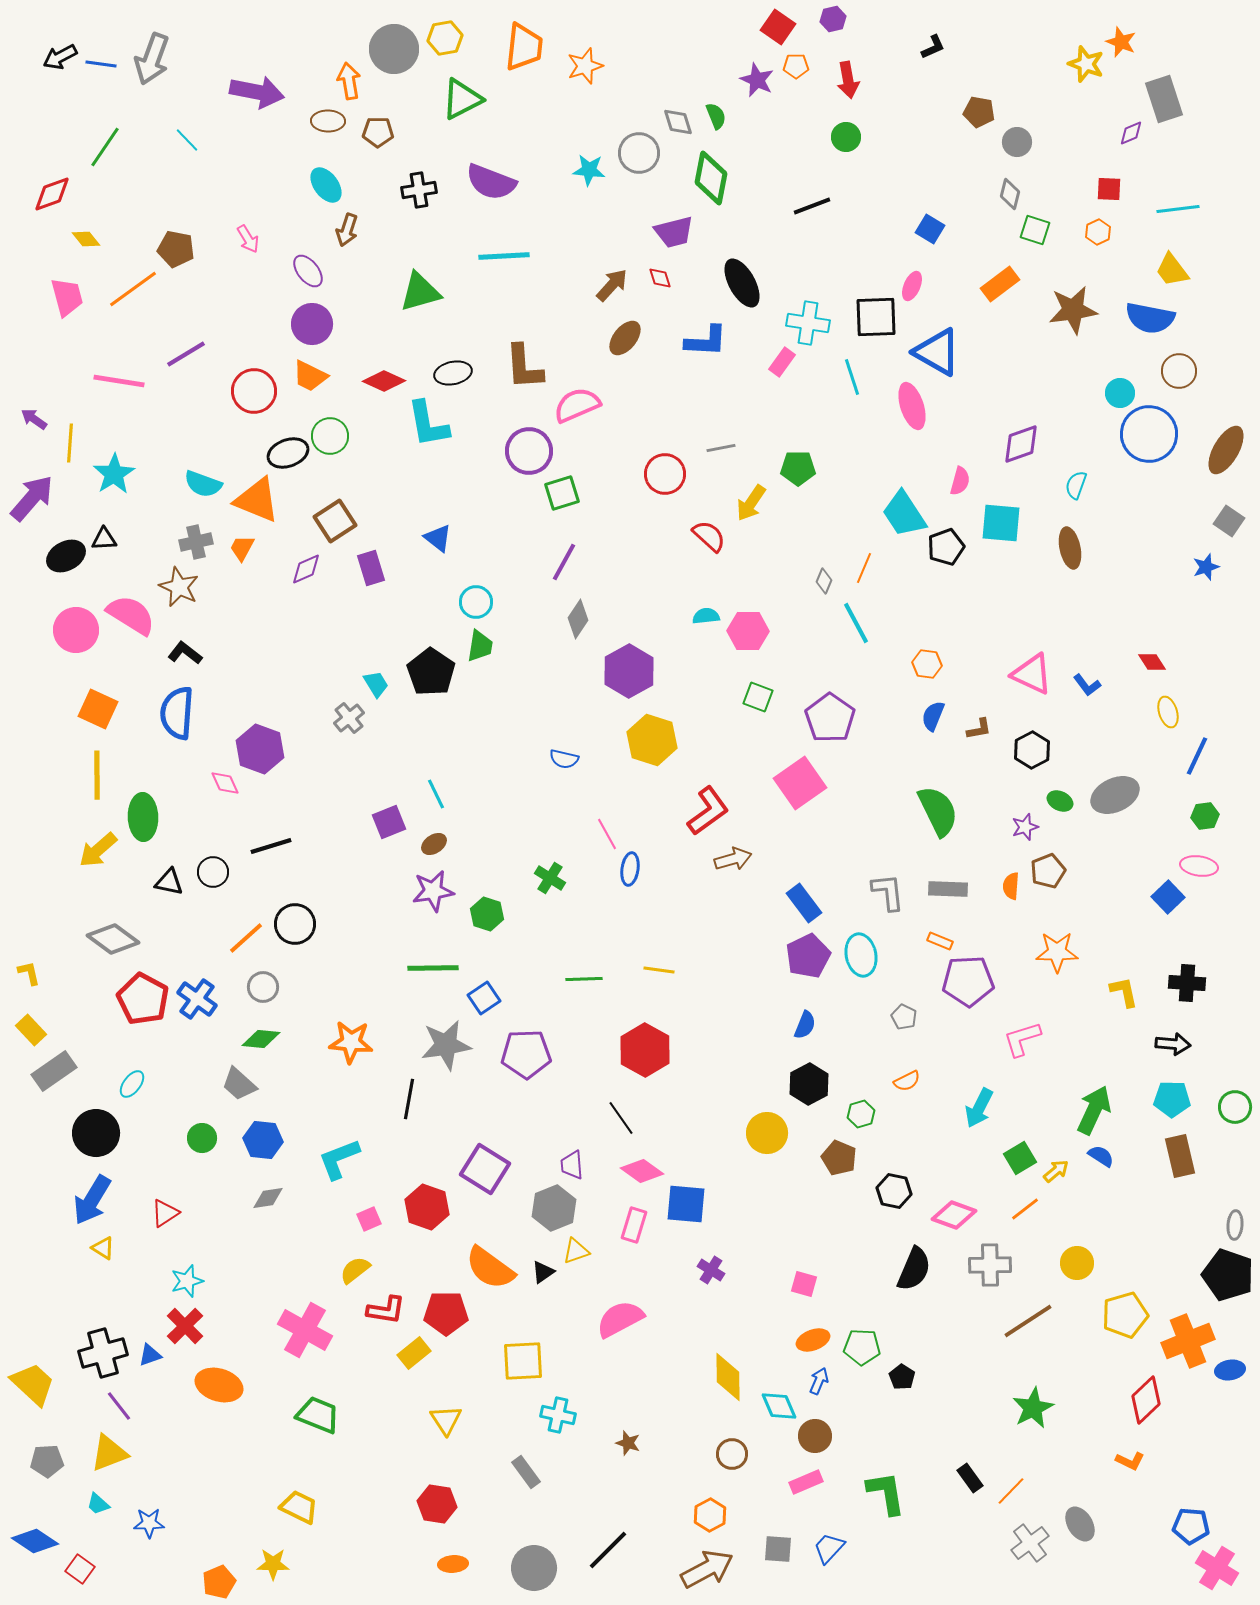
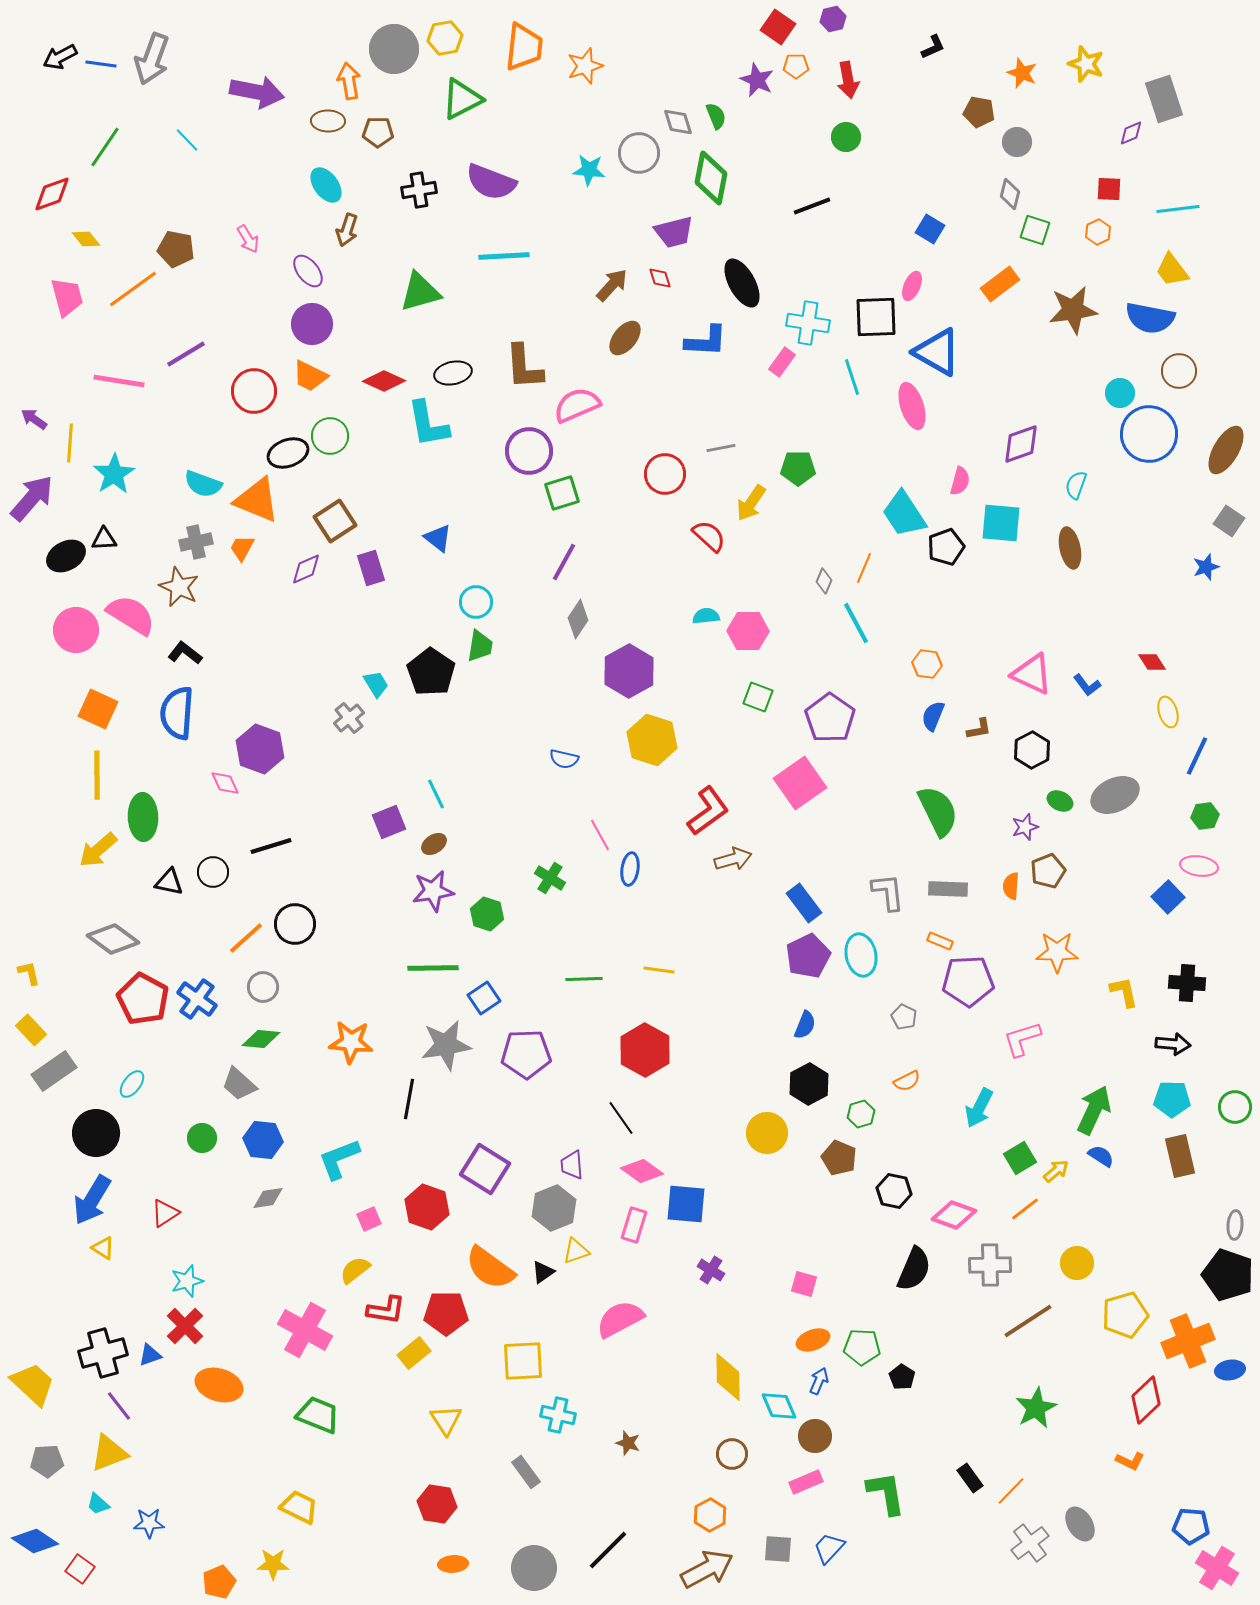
orange star at (1121, 42): moved 99 px left, 31 px down
pink line at (607, 834): moved 7 px left, 1 px down
green star at (1033, 1408): moved 3 px right
